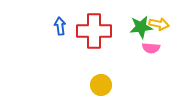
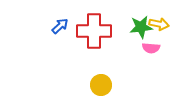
blue arrow: rotated 54 degrees clockwise
